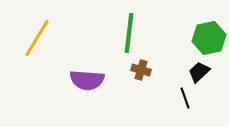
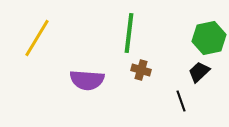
black line: moved 4 px left, 3 px down
